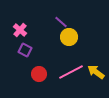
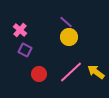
purple line: moved 5 px right
pink line: rotated 15 degrees counterclockwise
